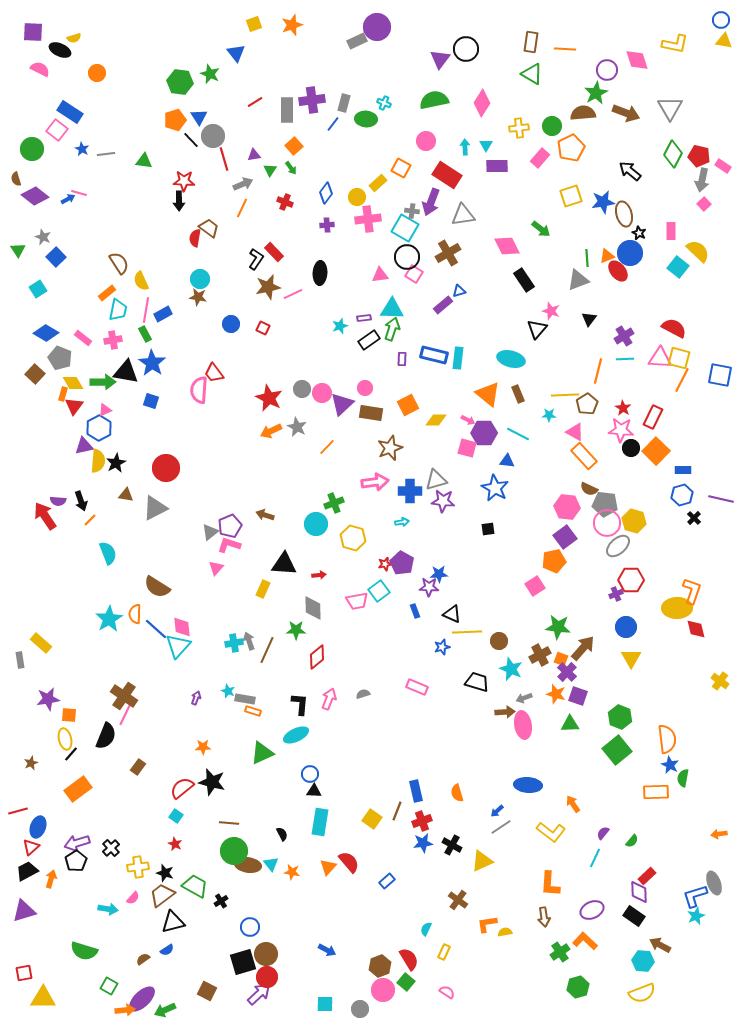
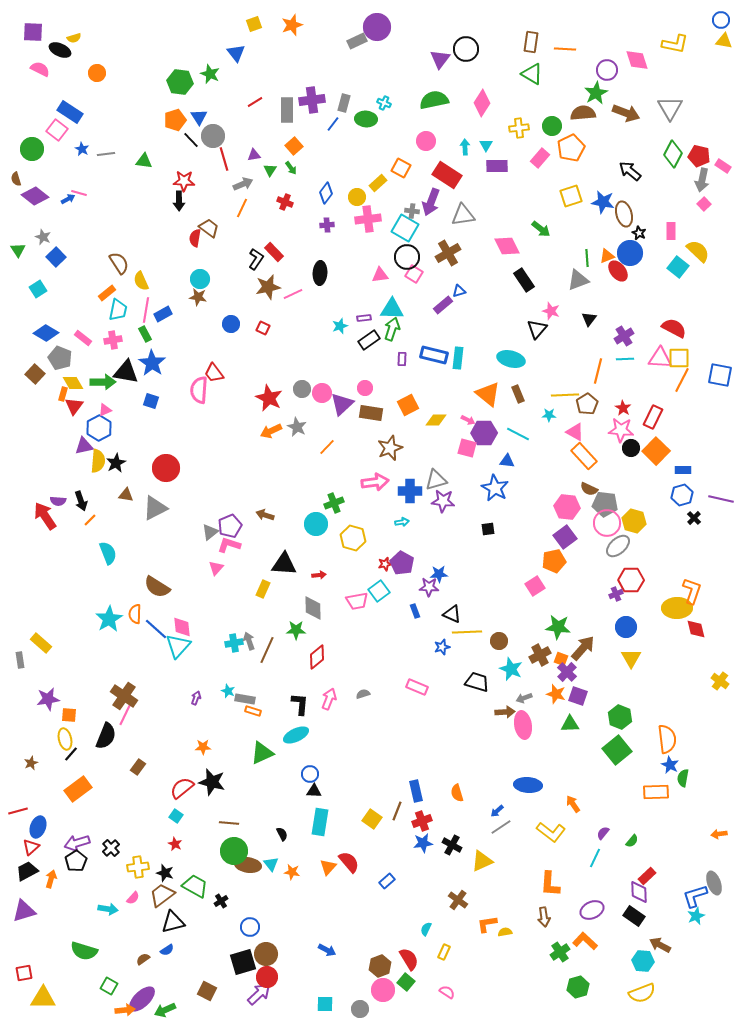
blue star at (603, 202): rotated 20 degrees clockwise
yellow square at (679, 358): rotated 15 degrees counterclockwise
